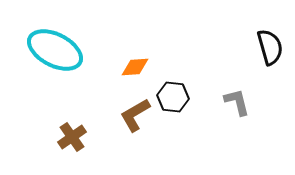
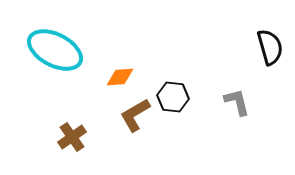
orange diamond: moved 15 px left, 10 px down
